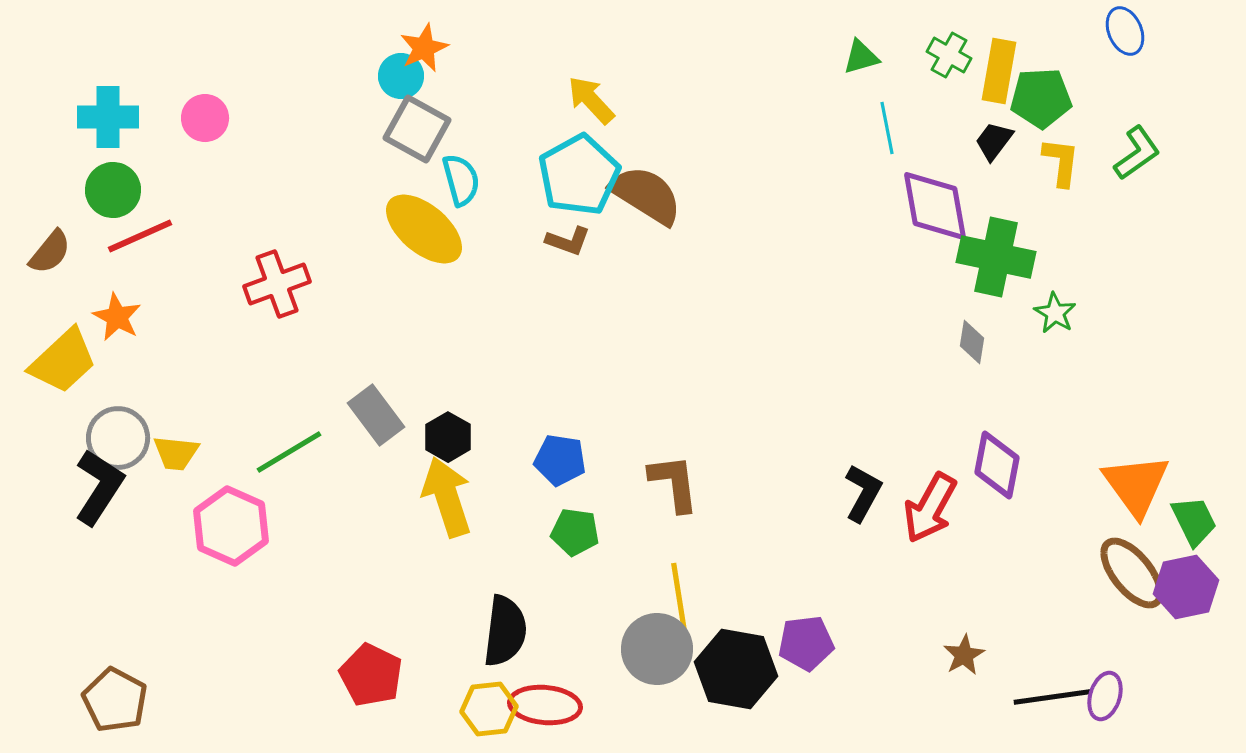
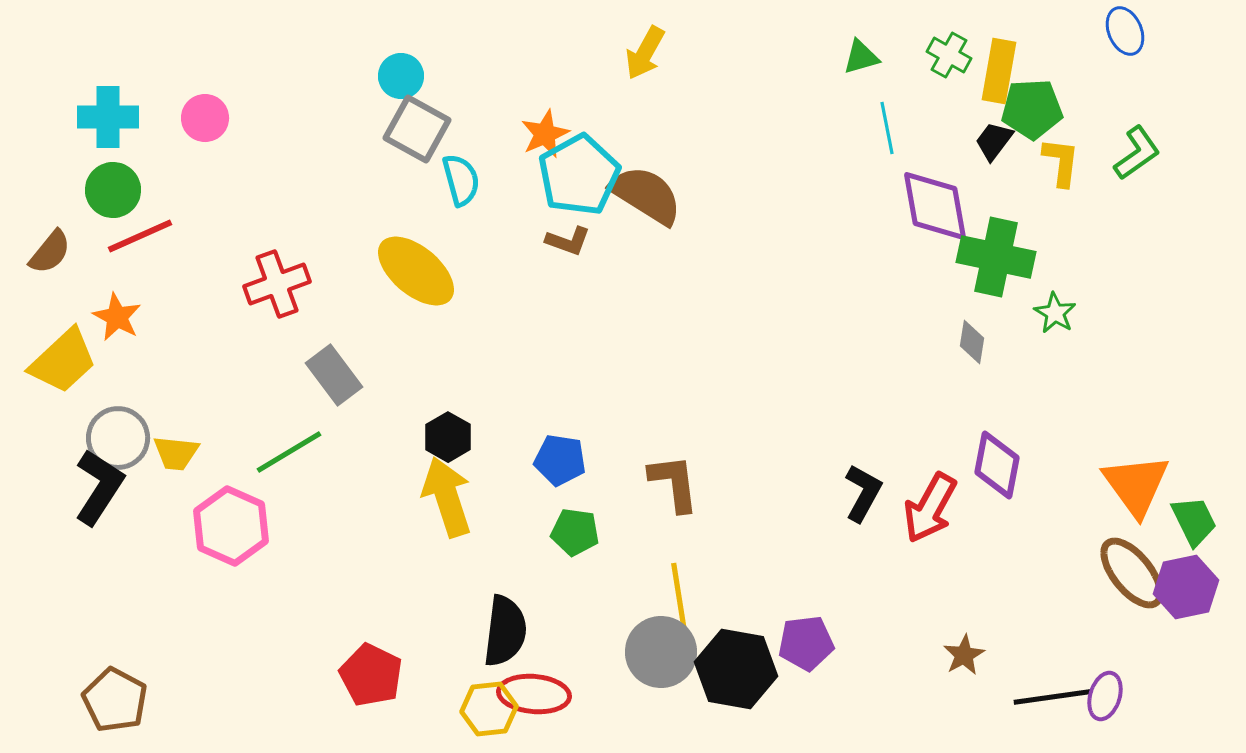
orange star at (424, 48): moved 121 px right, 86 px down
green pentagon at (1041, 98): moved 9 px left, 11 px down
yellow arrow at (591, 100): moved 54 px right, 47 px up; rotated 108 degrees counterclockwise
yellow ellipse at (424, 229): moved 8 px left, 42 px down
gray rectangle at (376, 415): moved 42 px left, 40 px up
gray circle at (657, 649): moved 4 px right, 3 px down
red ellipse at (545, 705): moved 11 px left, 11 px up
